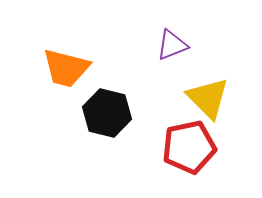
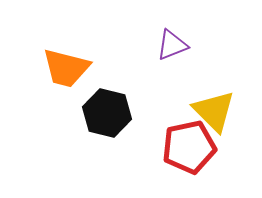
yellow triangle: moved 6 px right, 13 px down
